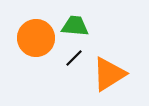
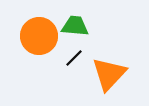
orange circle: moved 3 px right, 2 px up
orange triangle: rotated 15 degrees counterclockwise
